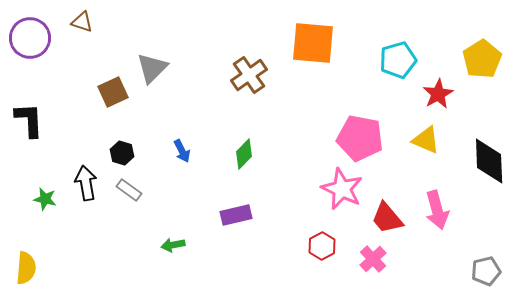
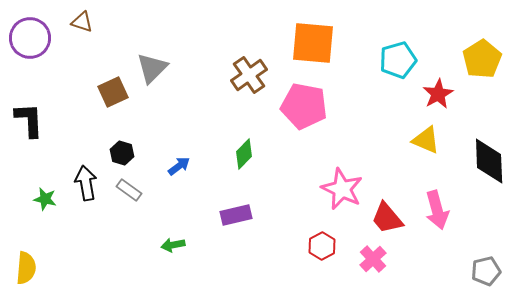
pink pentagon: moved 56 px left, 32 px up
blue arrow: moved 3 px left, 15 px down; rotated 100 degrees counterclockwise
